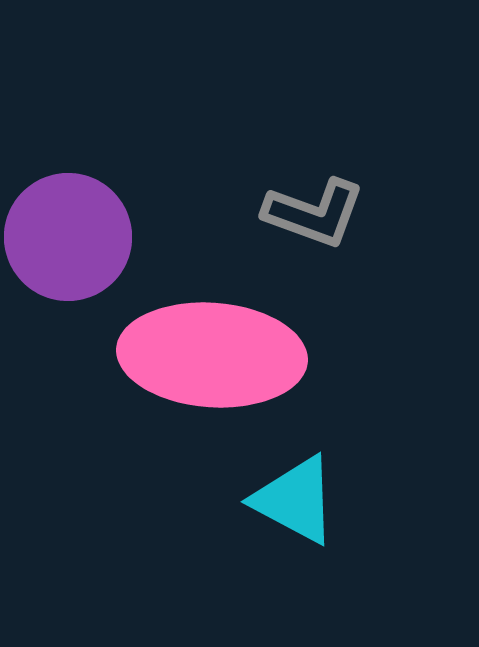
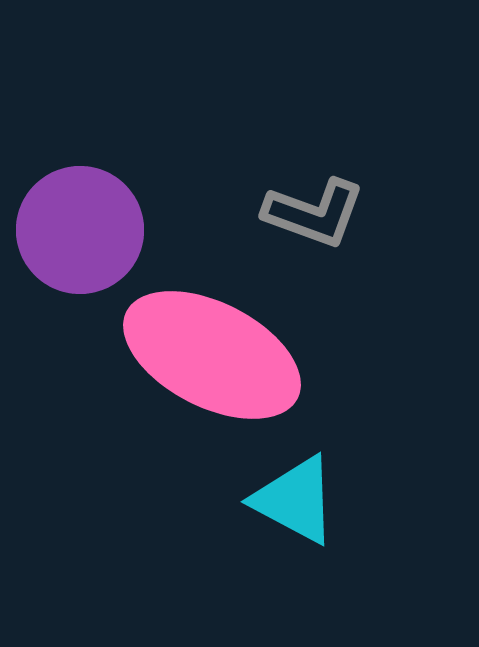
purple circle: moved 12 px right, 7 px up
pink ellipse: rotated 23 degrees clockwise
